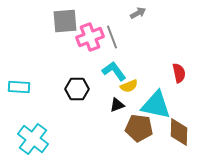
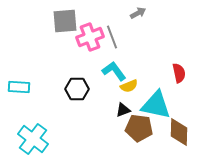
black triangle: moved 6 px right, 5 px down
